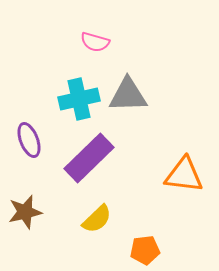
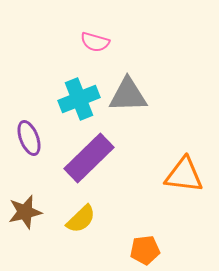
cyan cross: rotated 9 degrees counterclockwise
purple ellipse: moved 2 px up
yellow semicircle: moved 16 px left
